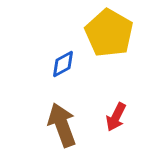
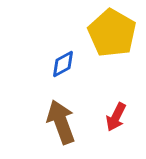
yellow pentagon: moved 3 px right
brown arrow: moved 1 px left, 3 px up
